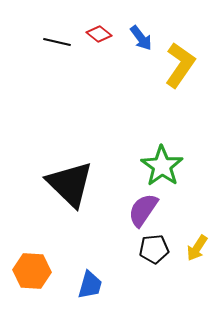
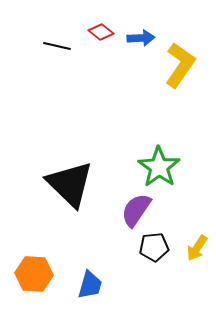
red diamond: moved 2 px right, 2 px up
blue arrow: rotated 56 degrees counterclockwise
black line: moved 4 px down
green star: moved 3 px left, 1 px down
purple semicircle: moved 7 px left
black pentagon: moved 2 px up
orange hexagon: moved 2 px right, 3 px down
